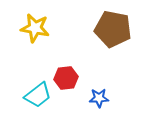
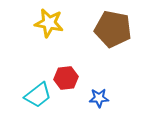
yellow star: moved 14 px right, 5 px up
